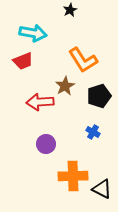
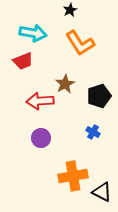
orange L-shape: moved 3 px left, 17 px up
brown star: moved 2 px up
red arrow: moved 1 px up
purple circle: moved 5 px left, 6 px up
orange cross: rotated 8 degrees counterclockwise
black triangle: moved 3 px down
